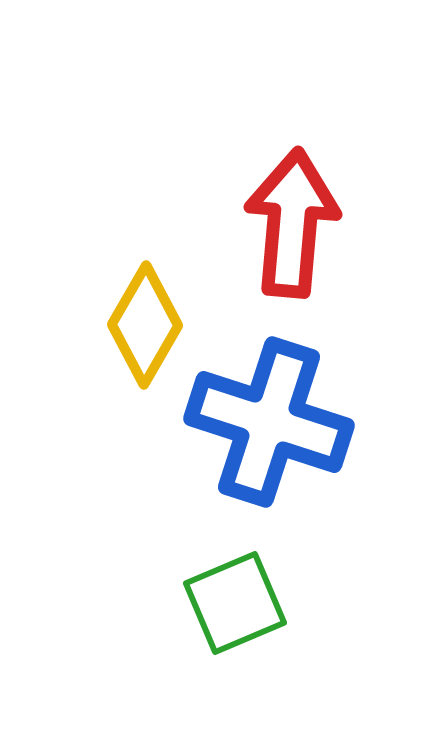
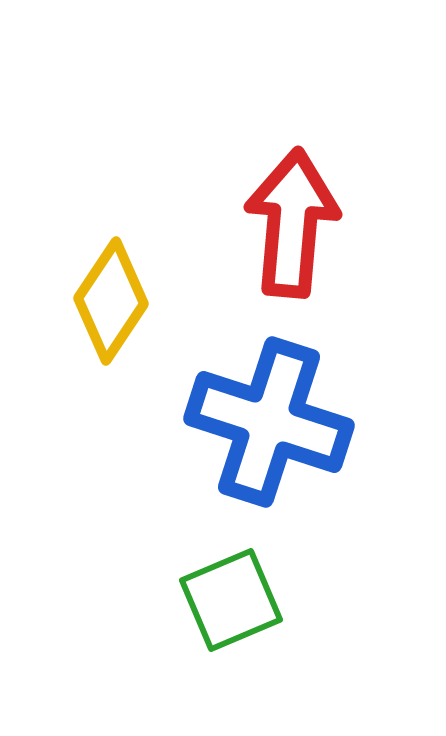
yellow diamond: moved 34 px left, 24 px up; rotated 4 degrees clockwise
green square: moved 4 px left, 3 px up
